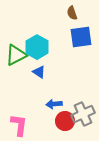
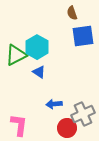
blue square: moved 2 px right, 1 px up
red circle: moved 2 px right, 7 px down
